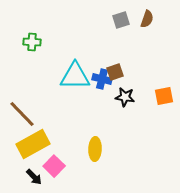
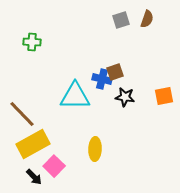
cyan triangle: moved 20 px down
